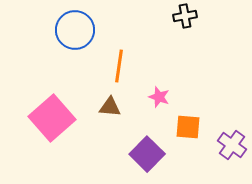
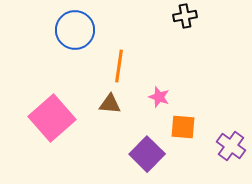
brown triangle: moved 3 px up
orange square: moved 5 px left
purple cross: moved 1 px left, 1 px down
